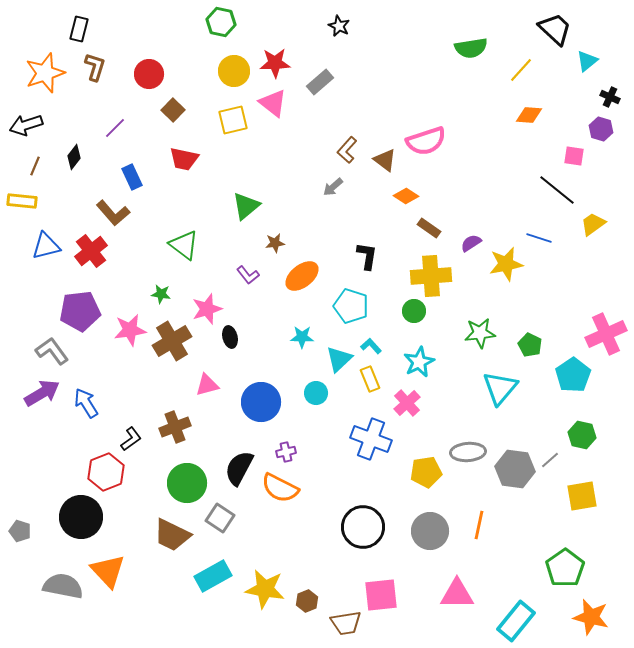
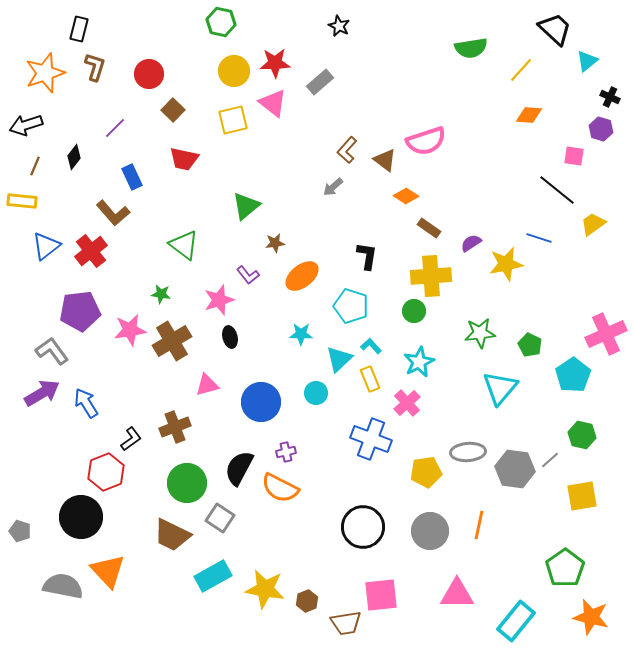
blue triangle at (46, 246): rotated 24 degrees counterclockwise
pink star at (207, 309): moved 12 px right, 9 px up
cyan star at (302, 337): moved 1 px left, 3 px up
